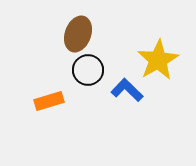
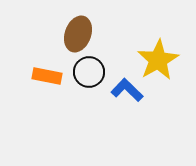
black circle: moved 1 px right, 2 px down
orange rectangle: moved 2 px left, 25 px up; rotated 28 degrees clockwise
